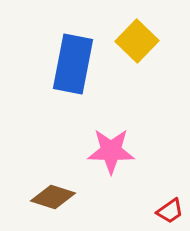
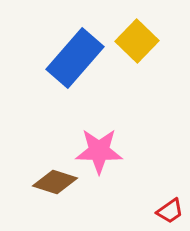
blue rectangle: moved 2 px right, 6 px up; rotated 30 degrees clockwise
pink star: moved 12 px left
brown diamond: moved 2 px right, 15 px up
